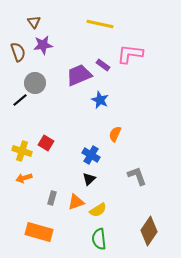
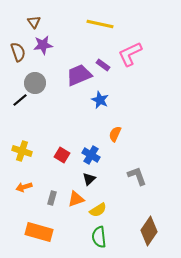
pink L-shape: rotated 32 degrees counterclockwise
red square: moved 16 px right, 12 px down
orange arrow: moved 9 px down
orange triangle: moved 3 px up
green semicircle: moved 2 px up
